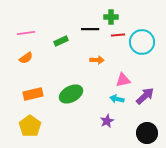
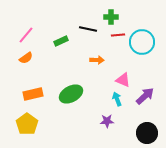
black line: moved 2 px left; rotated 12 degrees clockwise
pink line: moved 2 px down; rotated 42 degrees counterclockwise
pink triangle: rotated 35 degrees clockwise
cyan arrow: rotated 56 degrees clockwise
purple star: rotated 24 degrees clockwise
yellow pentagon: moved 3 px left, 2 px up
